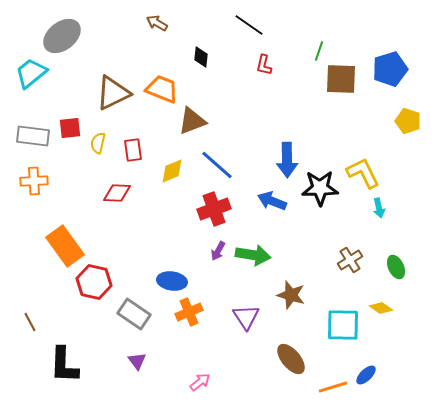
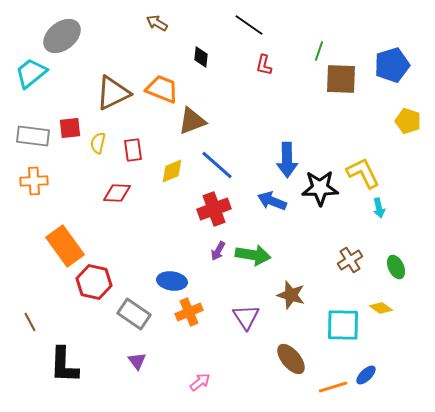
blue pentagon at (390, 69): moved 2 px right, 4 px up
